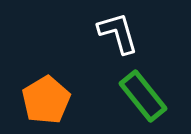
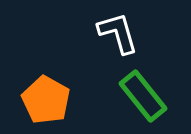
orange pentagon: rotated 12 degrees counterclockwise
